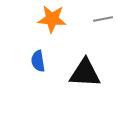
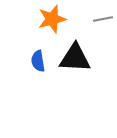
orange star: rotated 20 degrees counterclockwise
black triangle: moved 10 px left, 15 px up
